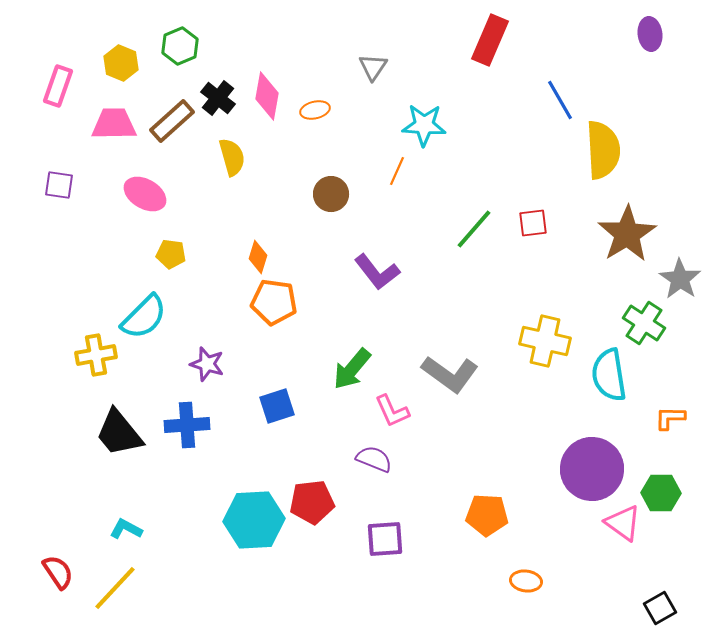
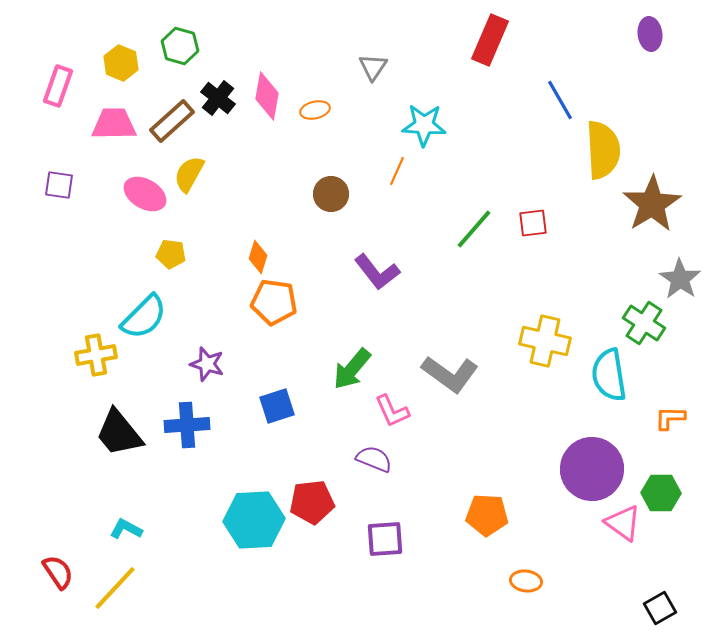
green hexagon at (180, 46): rotated 21 degrees counterclockwise
yellow semicircle at (232, 157): moved 43 px left, 17 px down; rotated 135 degrees counterclockwise
brown star at (627, 234): moved 25 px right, 30 px up
